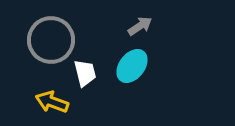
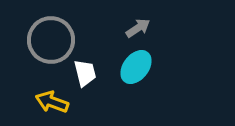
gray arrow: moved 2 px left, 2 px down
cyan ellipse: moved 4 px right, 1 px down
